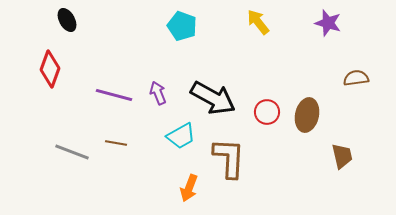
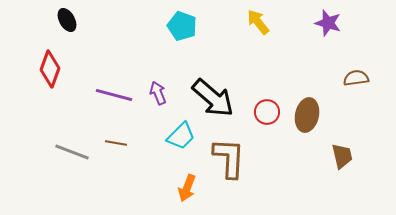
black arrow: rotated 12 degrees clockwise
cyan trapezoid: rotated 16 degrees counterclockwise
orange arrow: moved 2 px left
